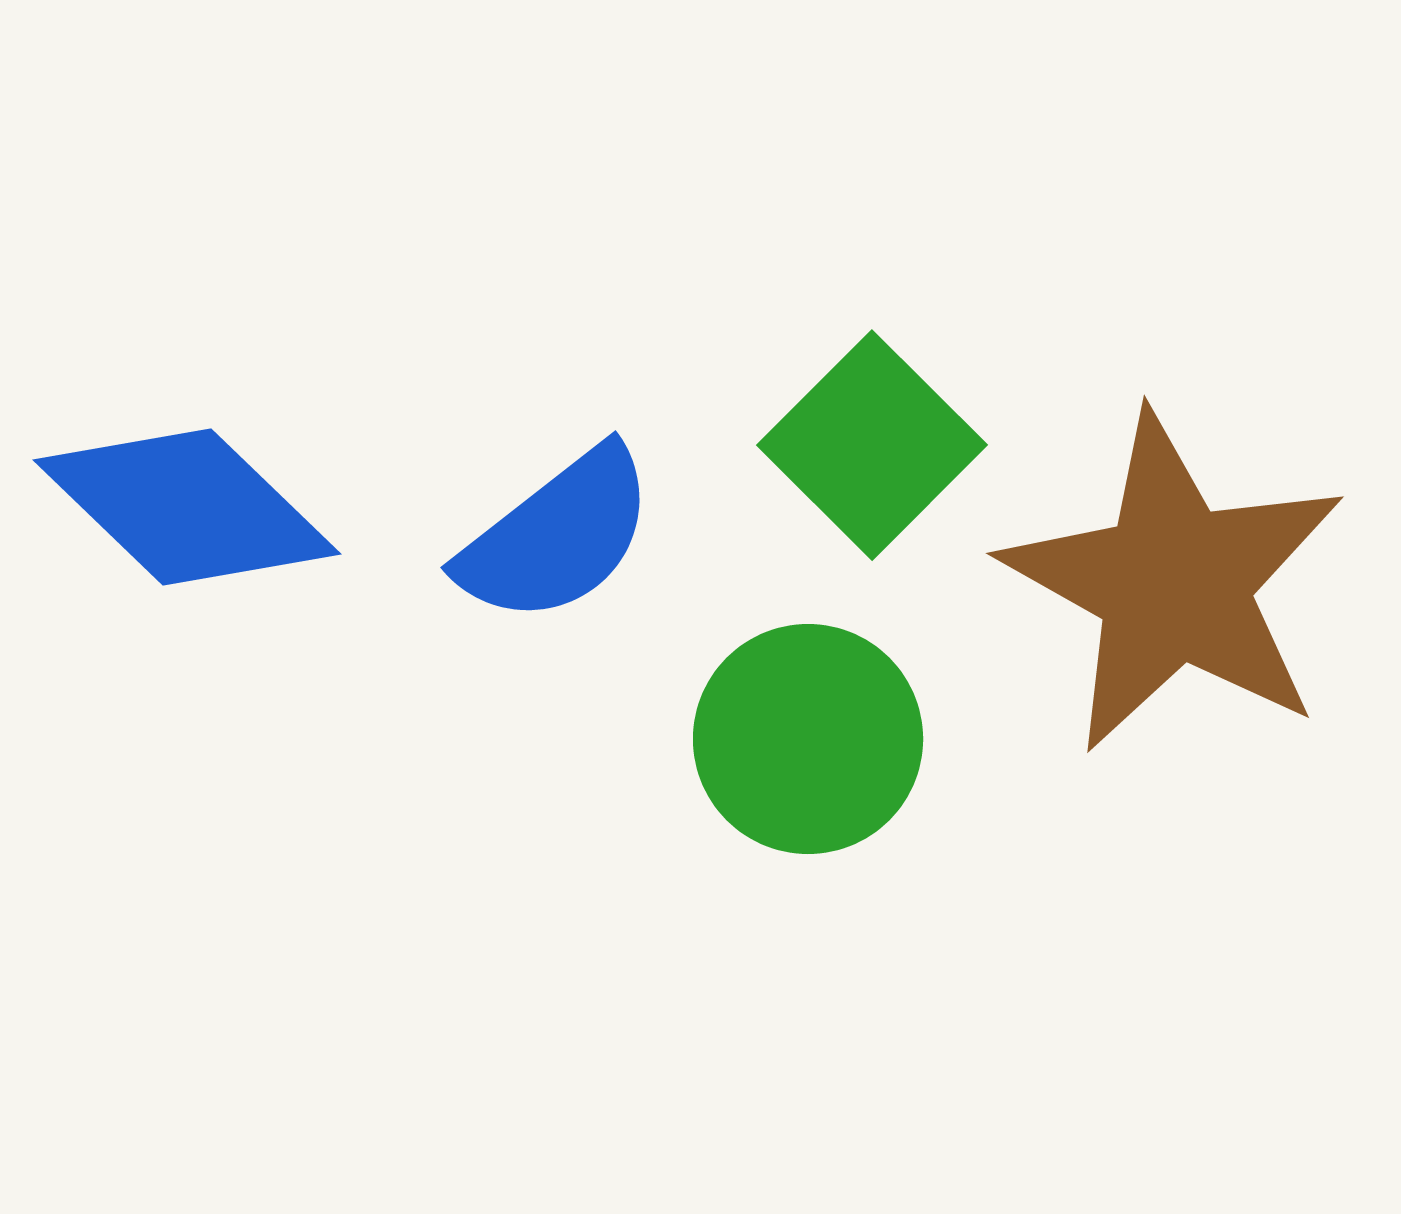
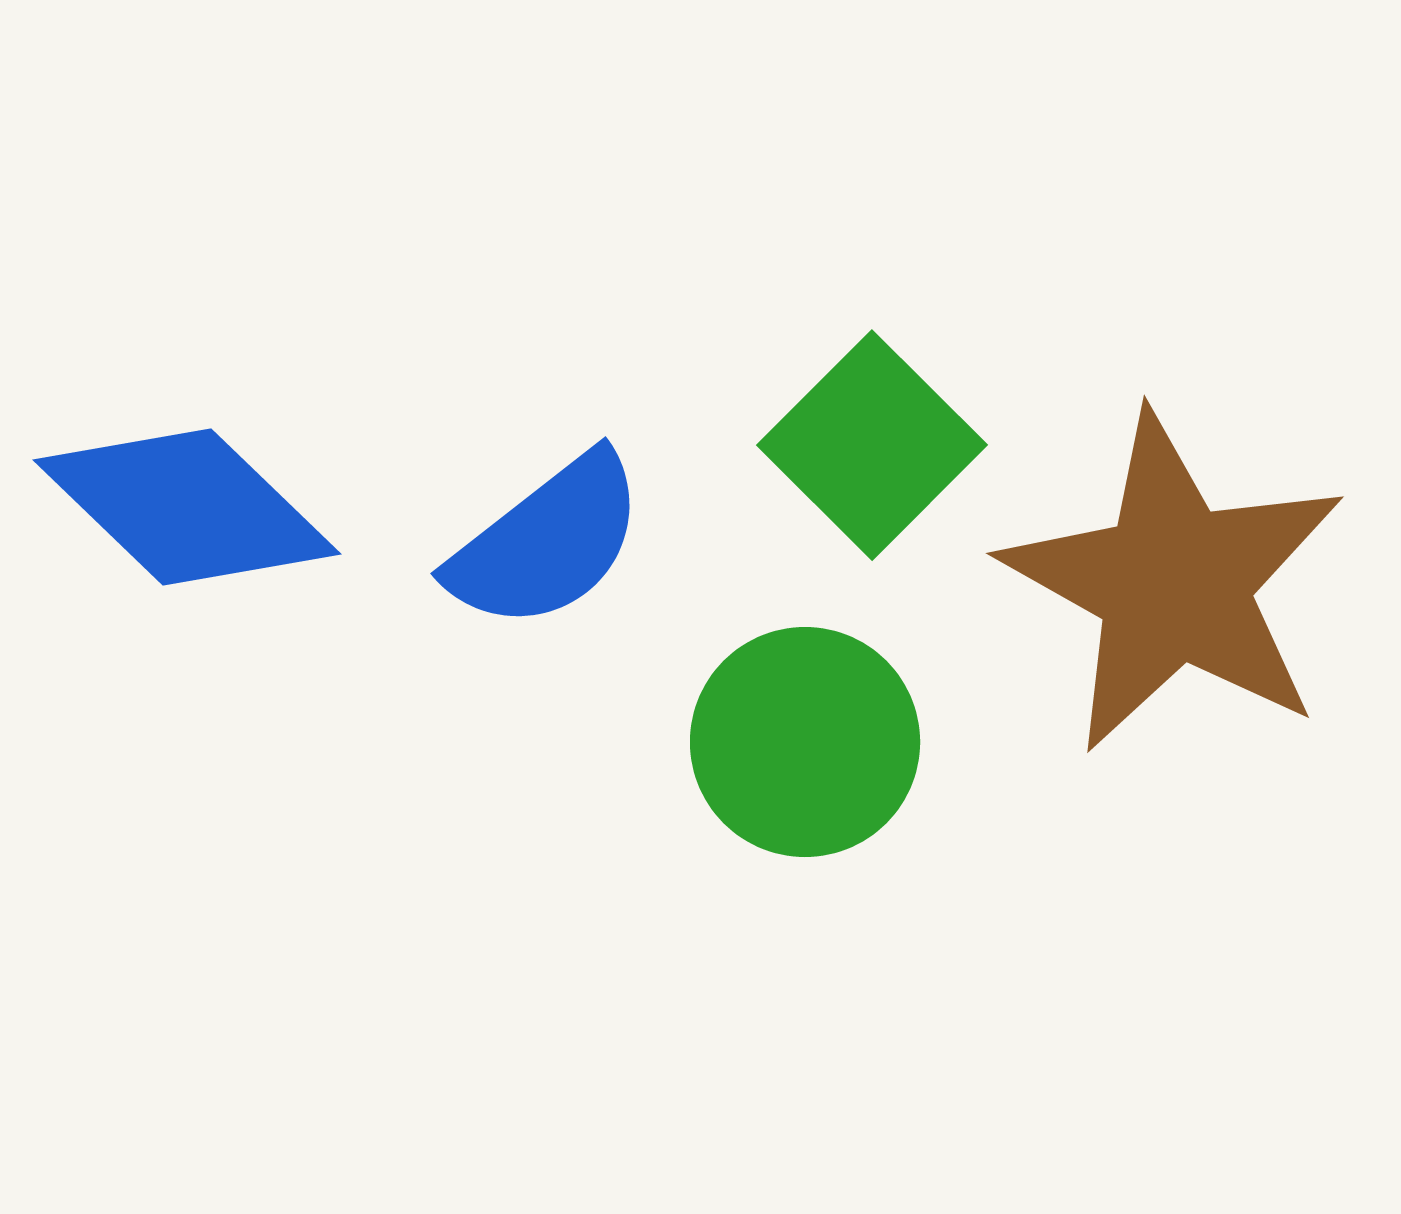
blue semicircle: moved 10 px left, 6 px down
green circle: moved 3 px left, 3 px down
